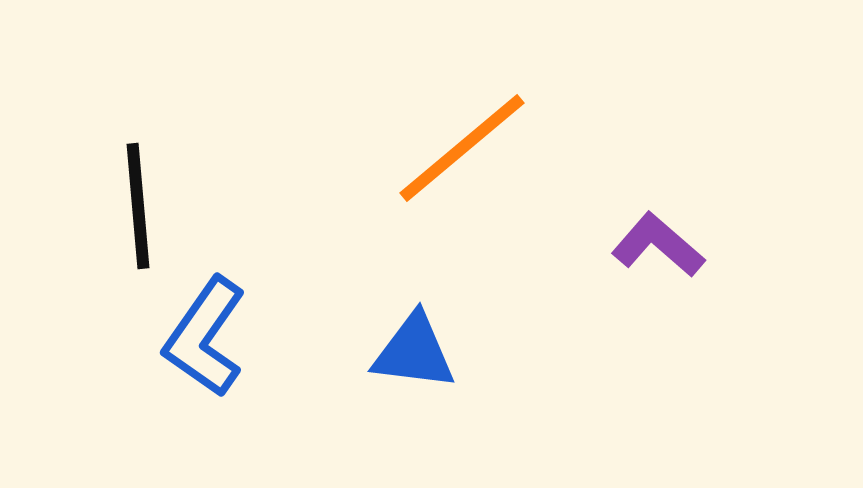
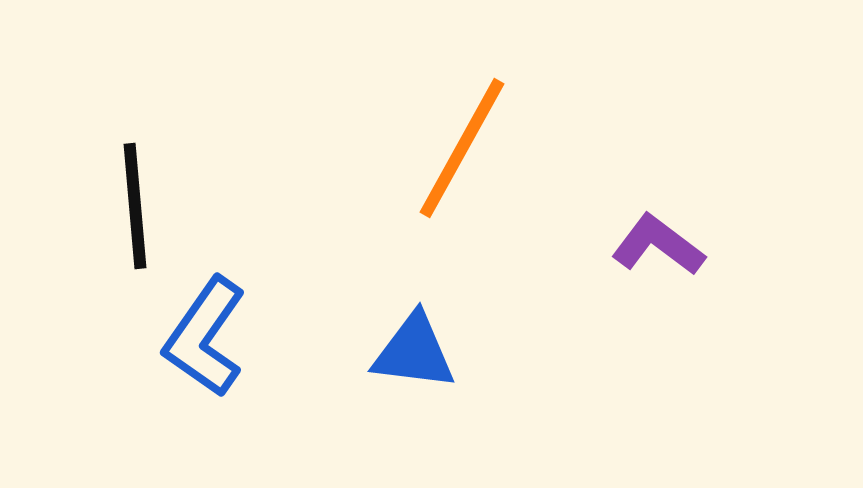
orange line: rotated 21 degrees counterclockwise
black line: moved 3 px left
purple L-shape: rotated 4 degrees counterclockwise
